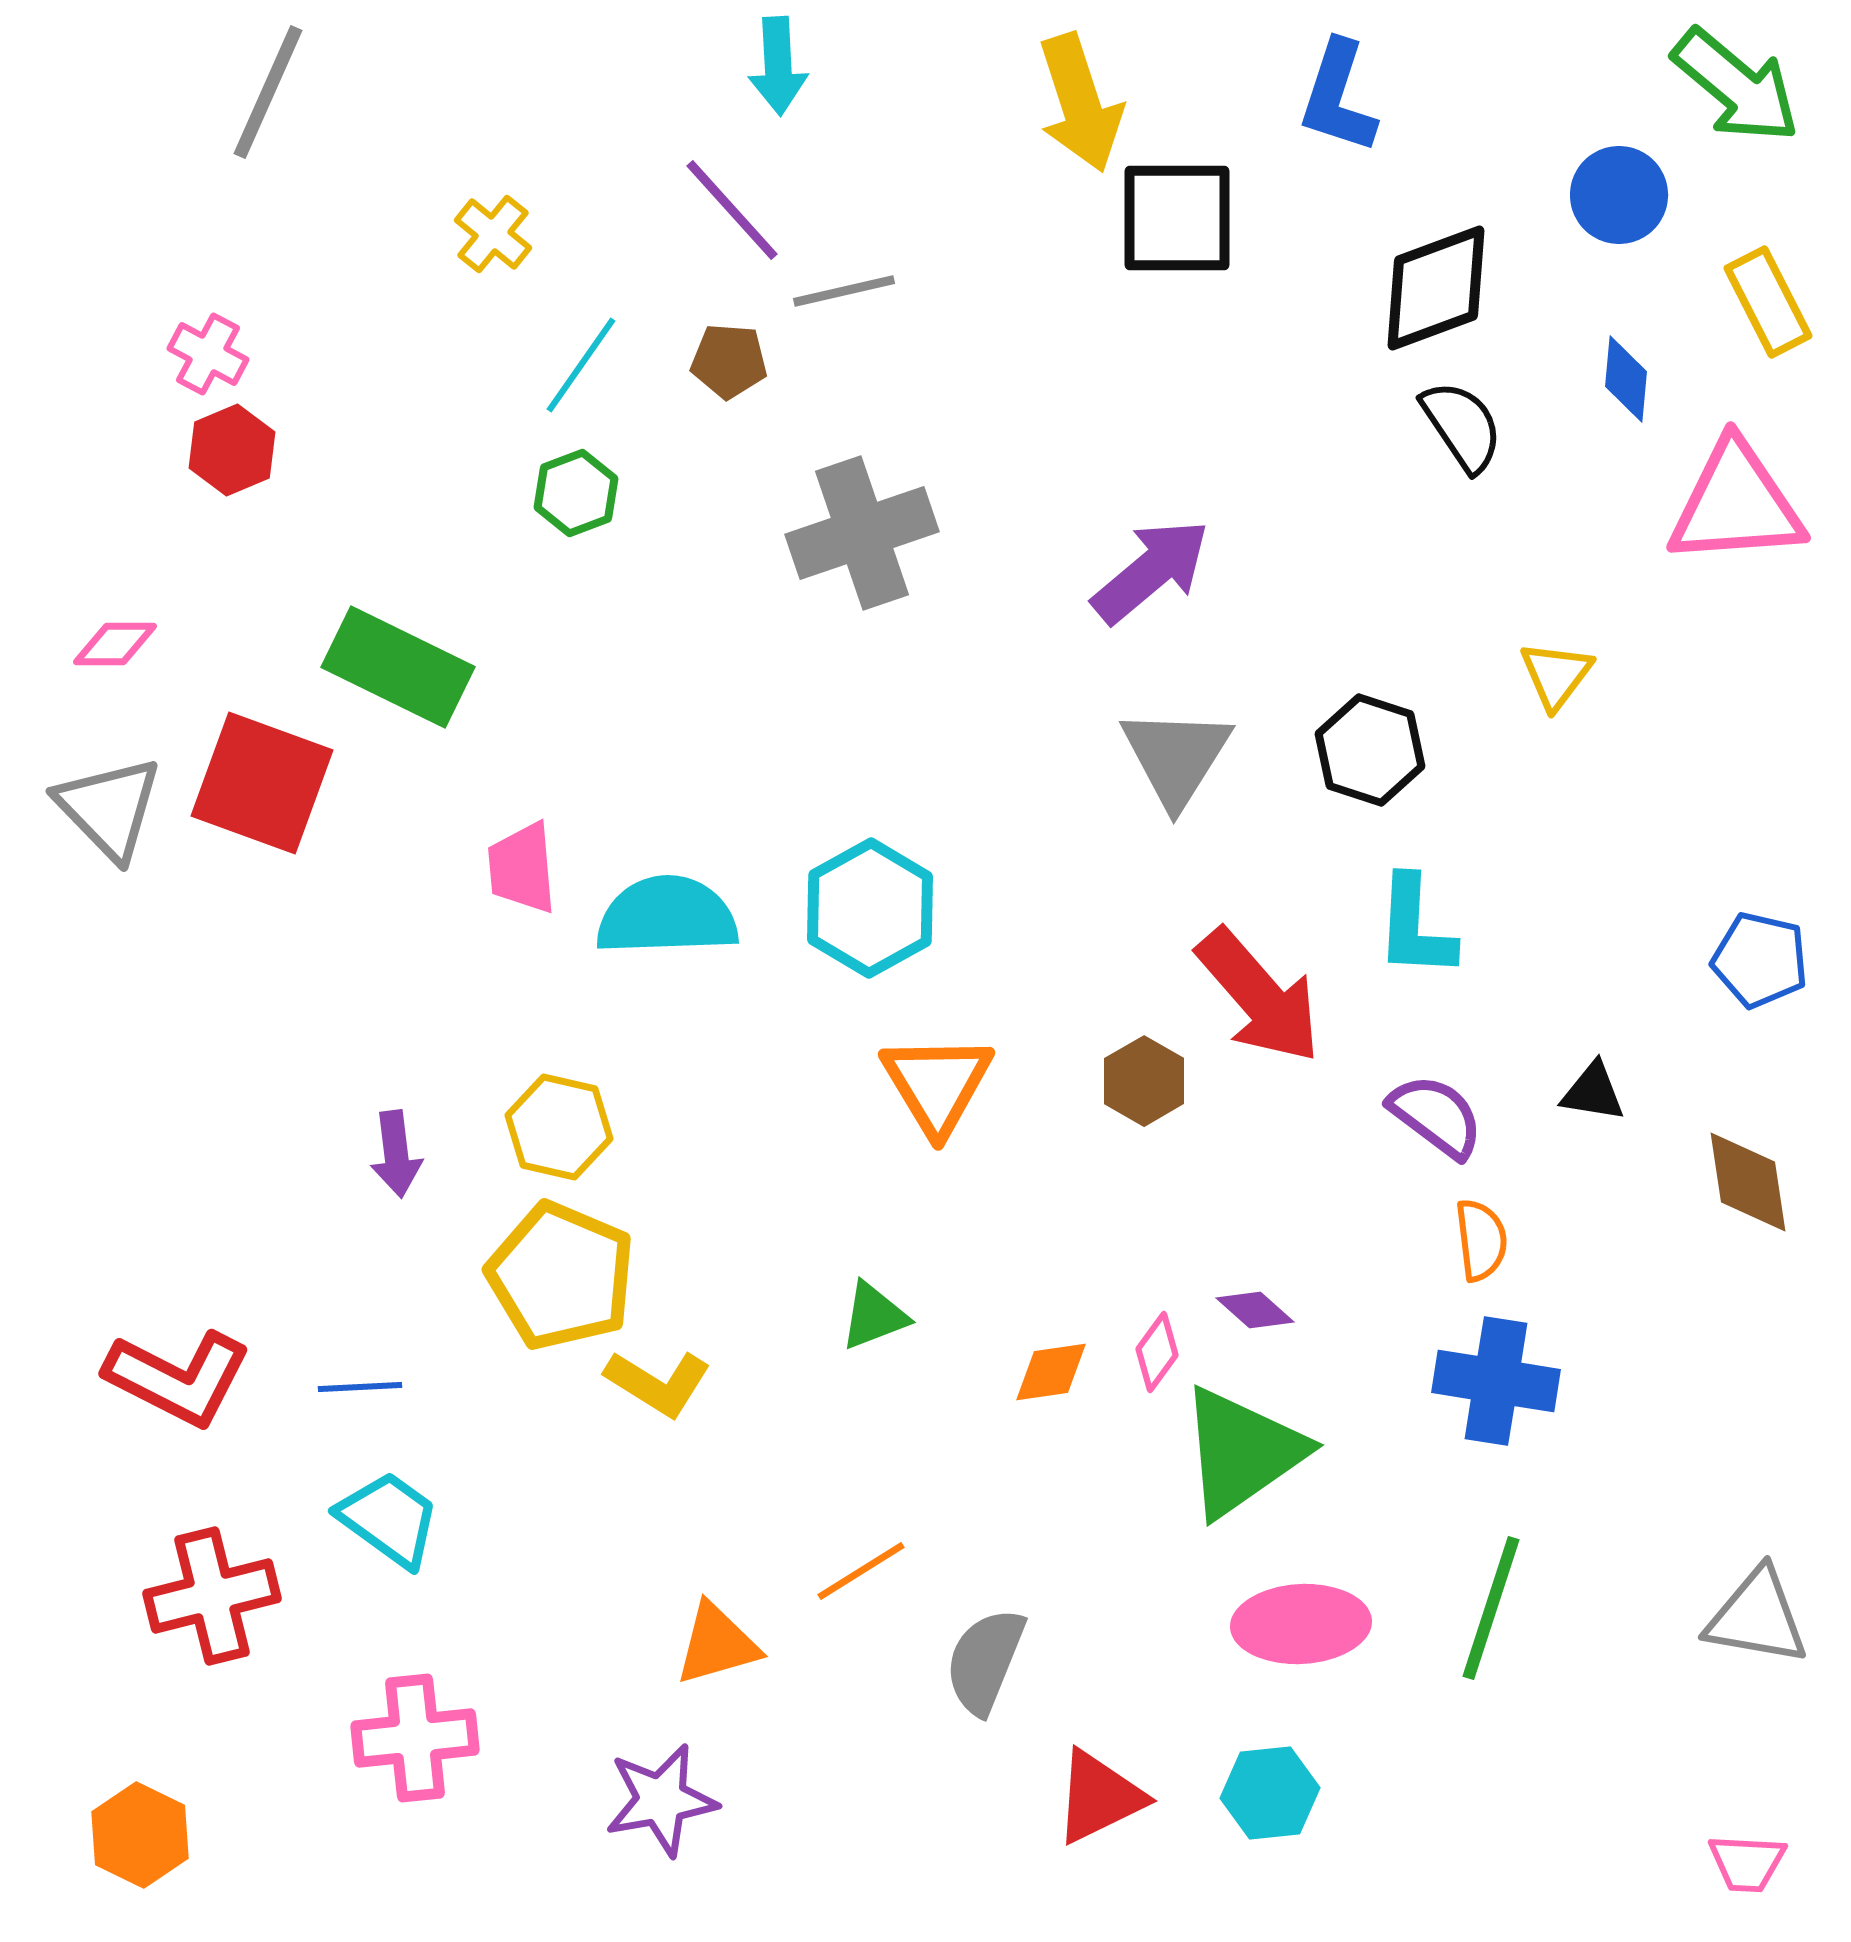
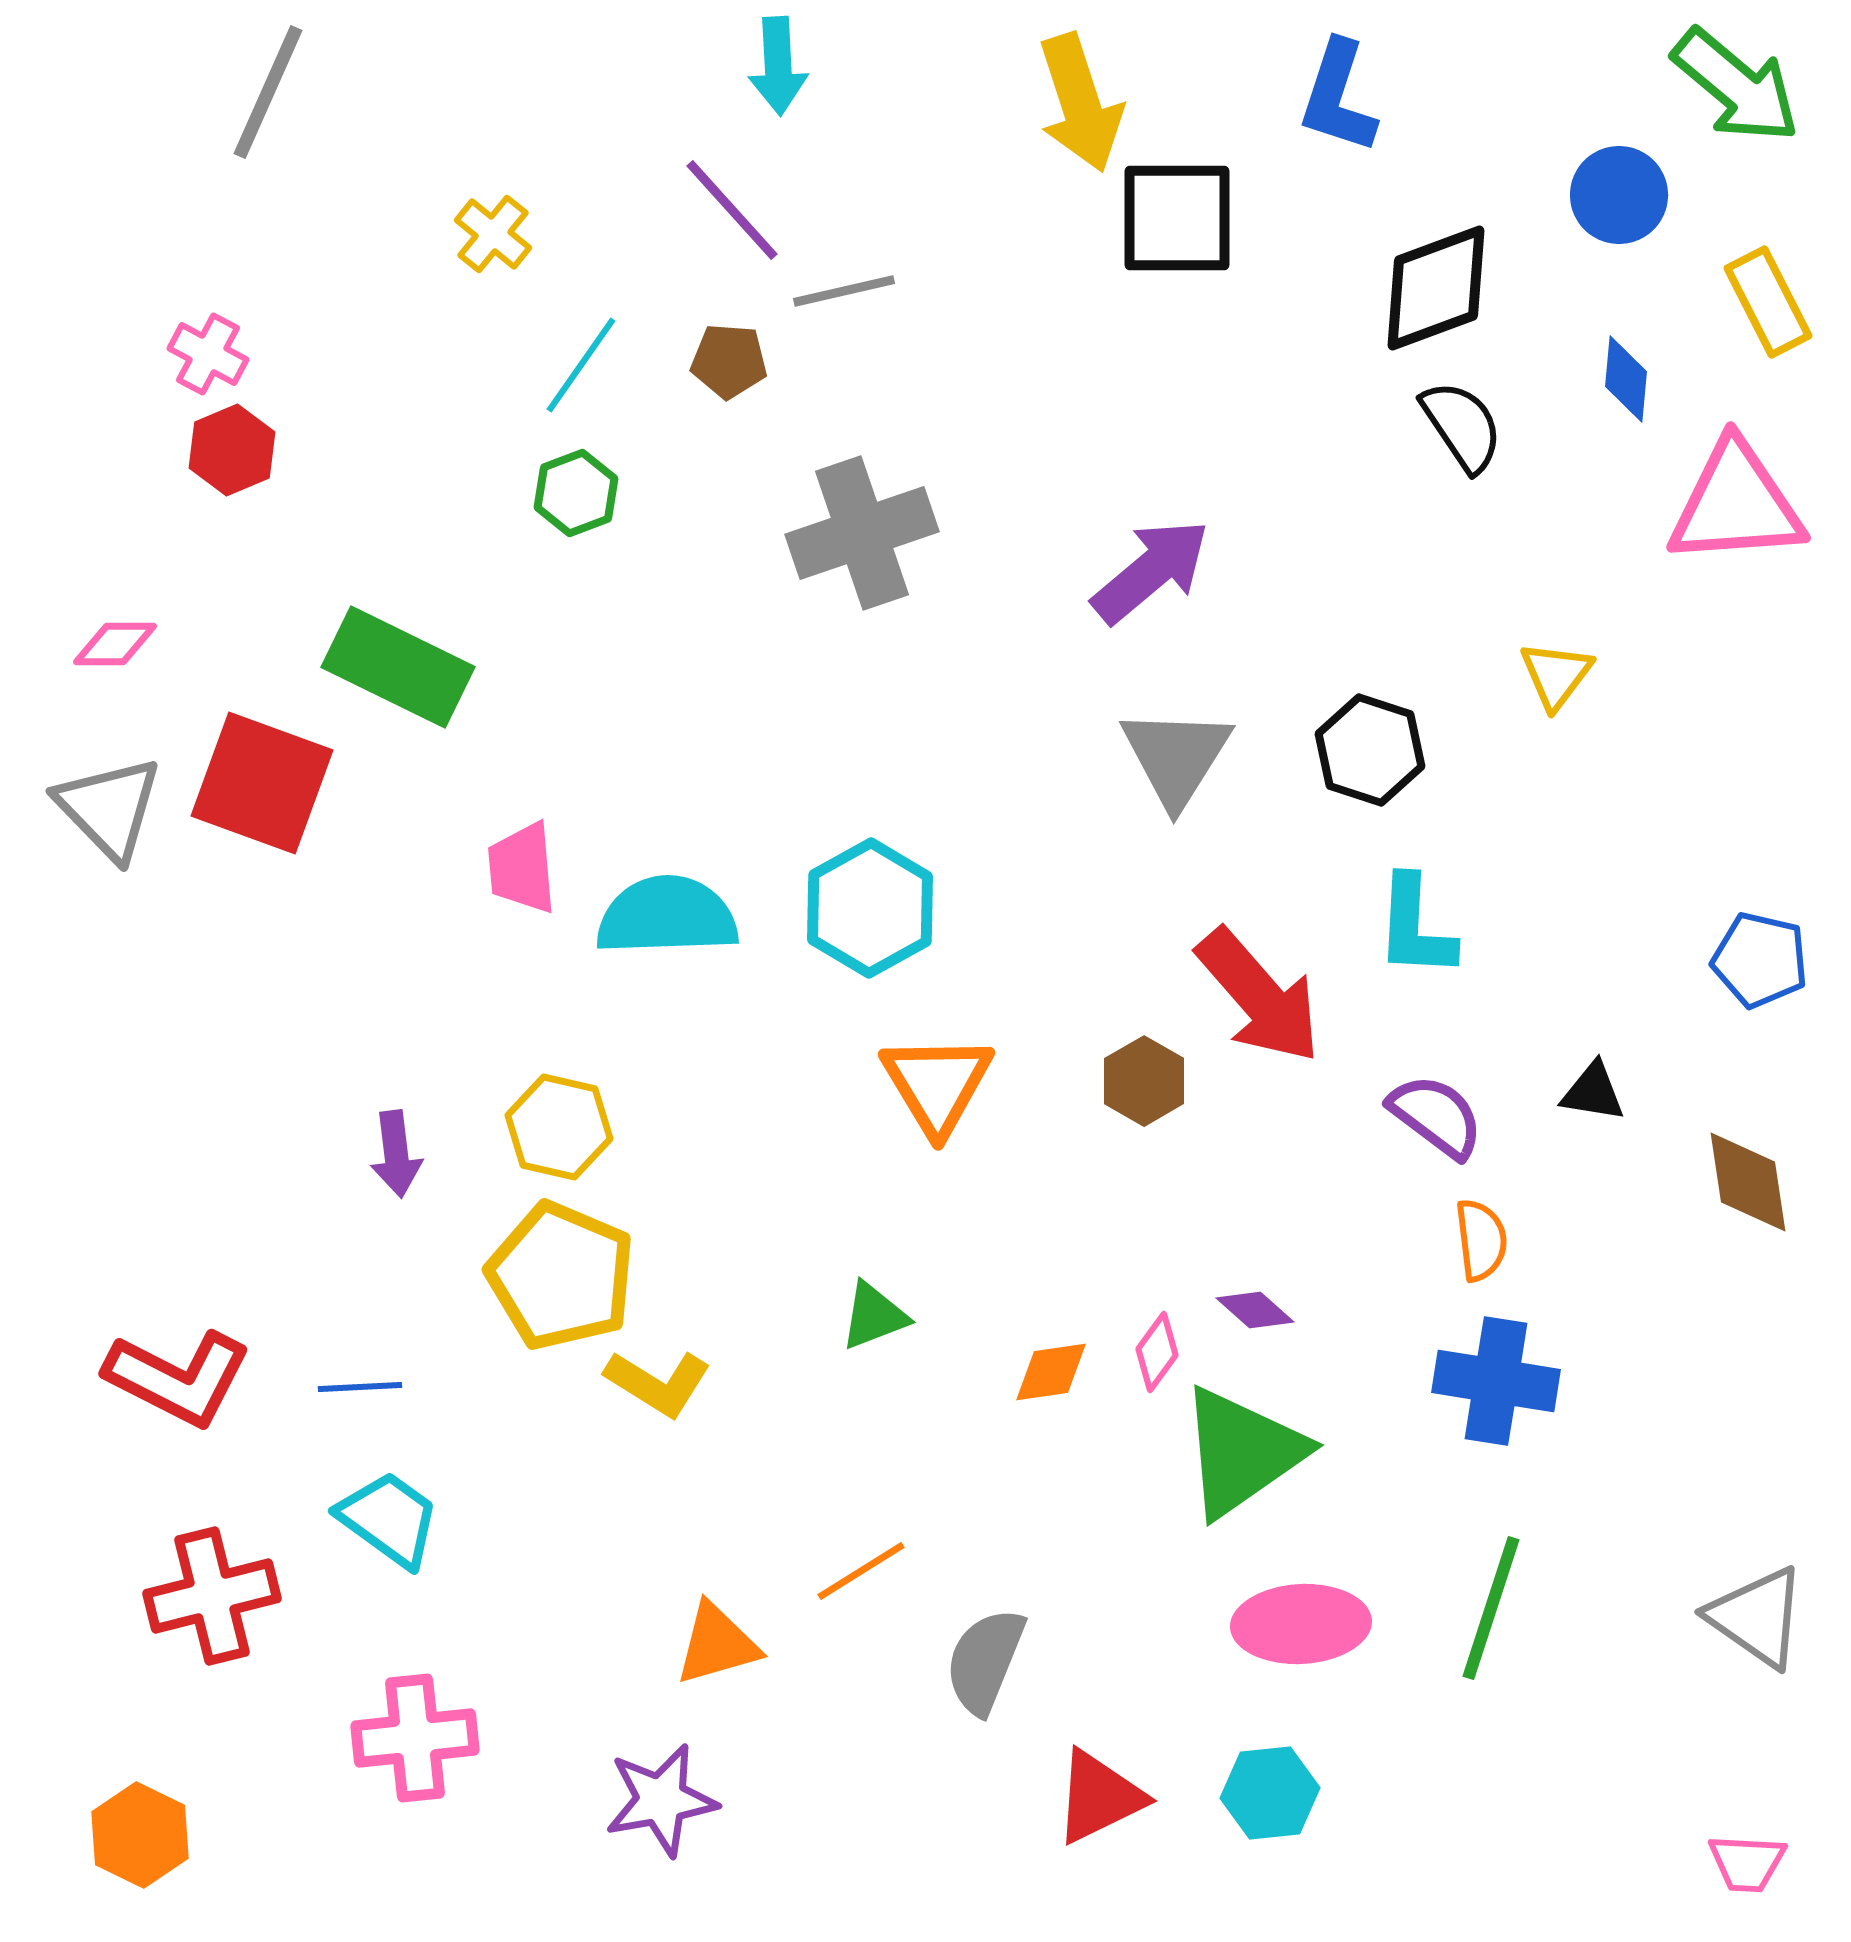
gray triangle at (1757, 1617): rotated 25 degrees clockwise
